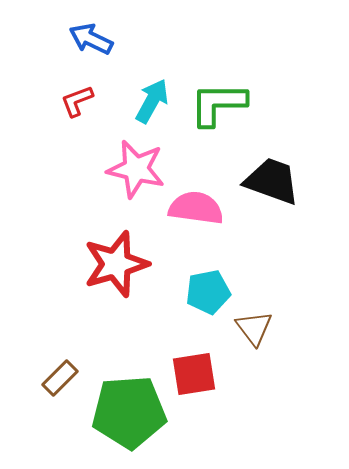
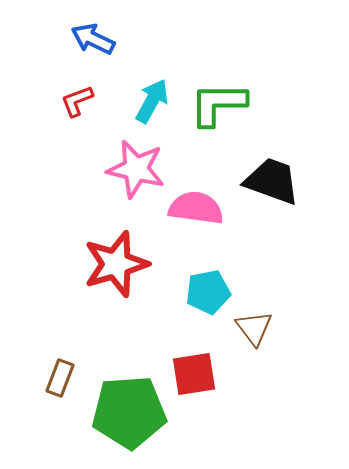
blue arrow: moved 2 px right
brown rectangle: rotated 24 degrees counterclockwise
